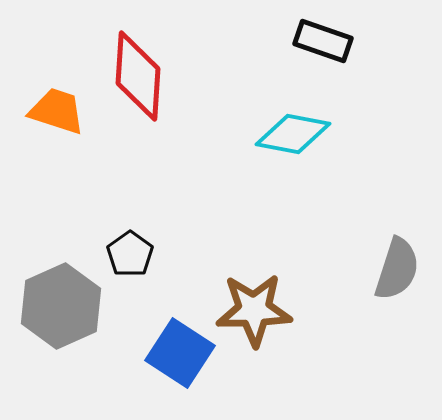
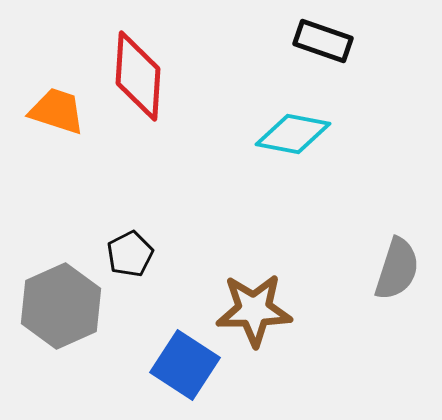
black pentagon: rotated 9 degrees clockwise
blue square: moved 5 px right, 12 px down
